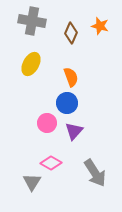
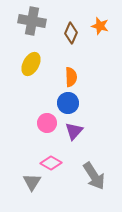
orange semicircle: rotated 18 degrees clockwise
blue circle: moved 1 px right
gray arrow: moved 1 px left, 3 px down
